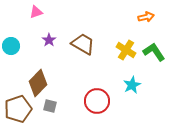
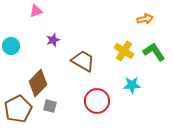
pink triangle: moved 1 px up
orange arrow: moved 1 px left, 2 px down
purple star: moved 4 px right; rotated 16 degrees clockwise
brown trapezoid: moved 17 px down
yellow cross: moved 2 px left, 1 px down
cyan star: rotated 24 degrees clockwise
brown pentagon: rotated 8 degrees counterclockwise
